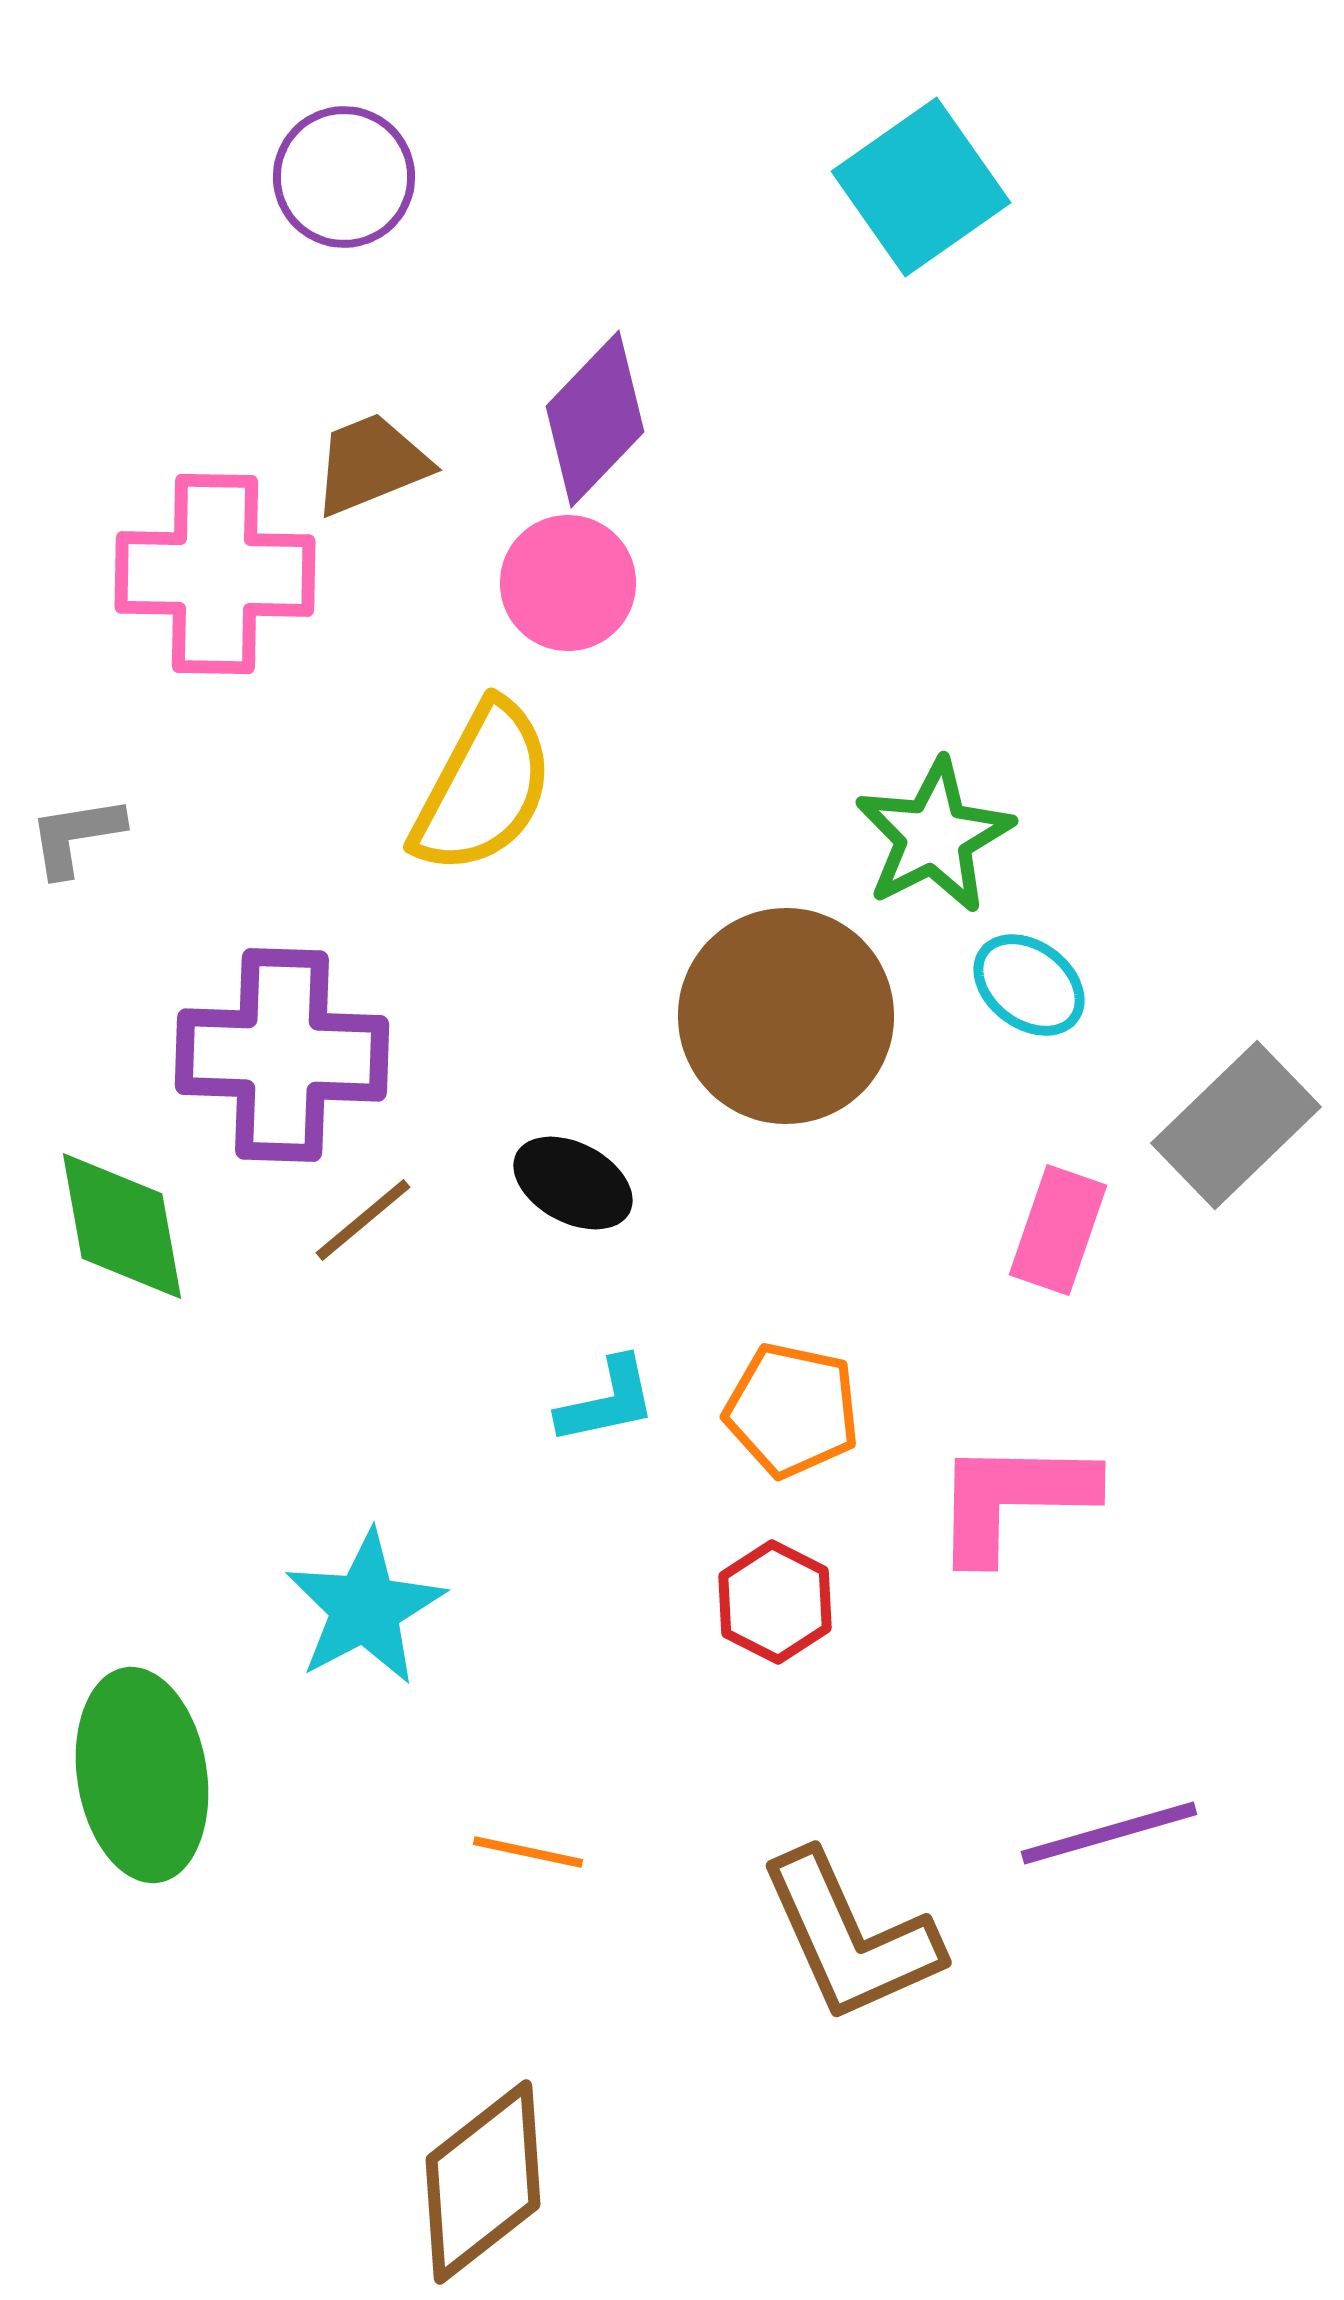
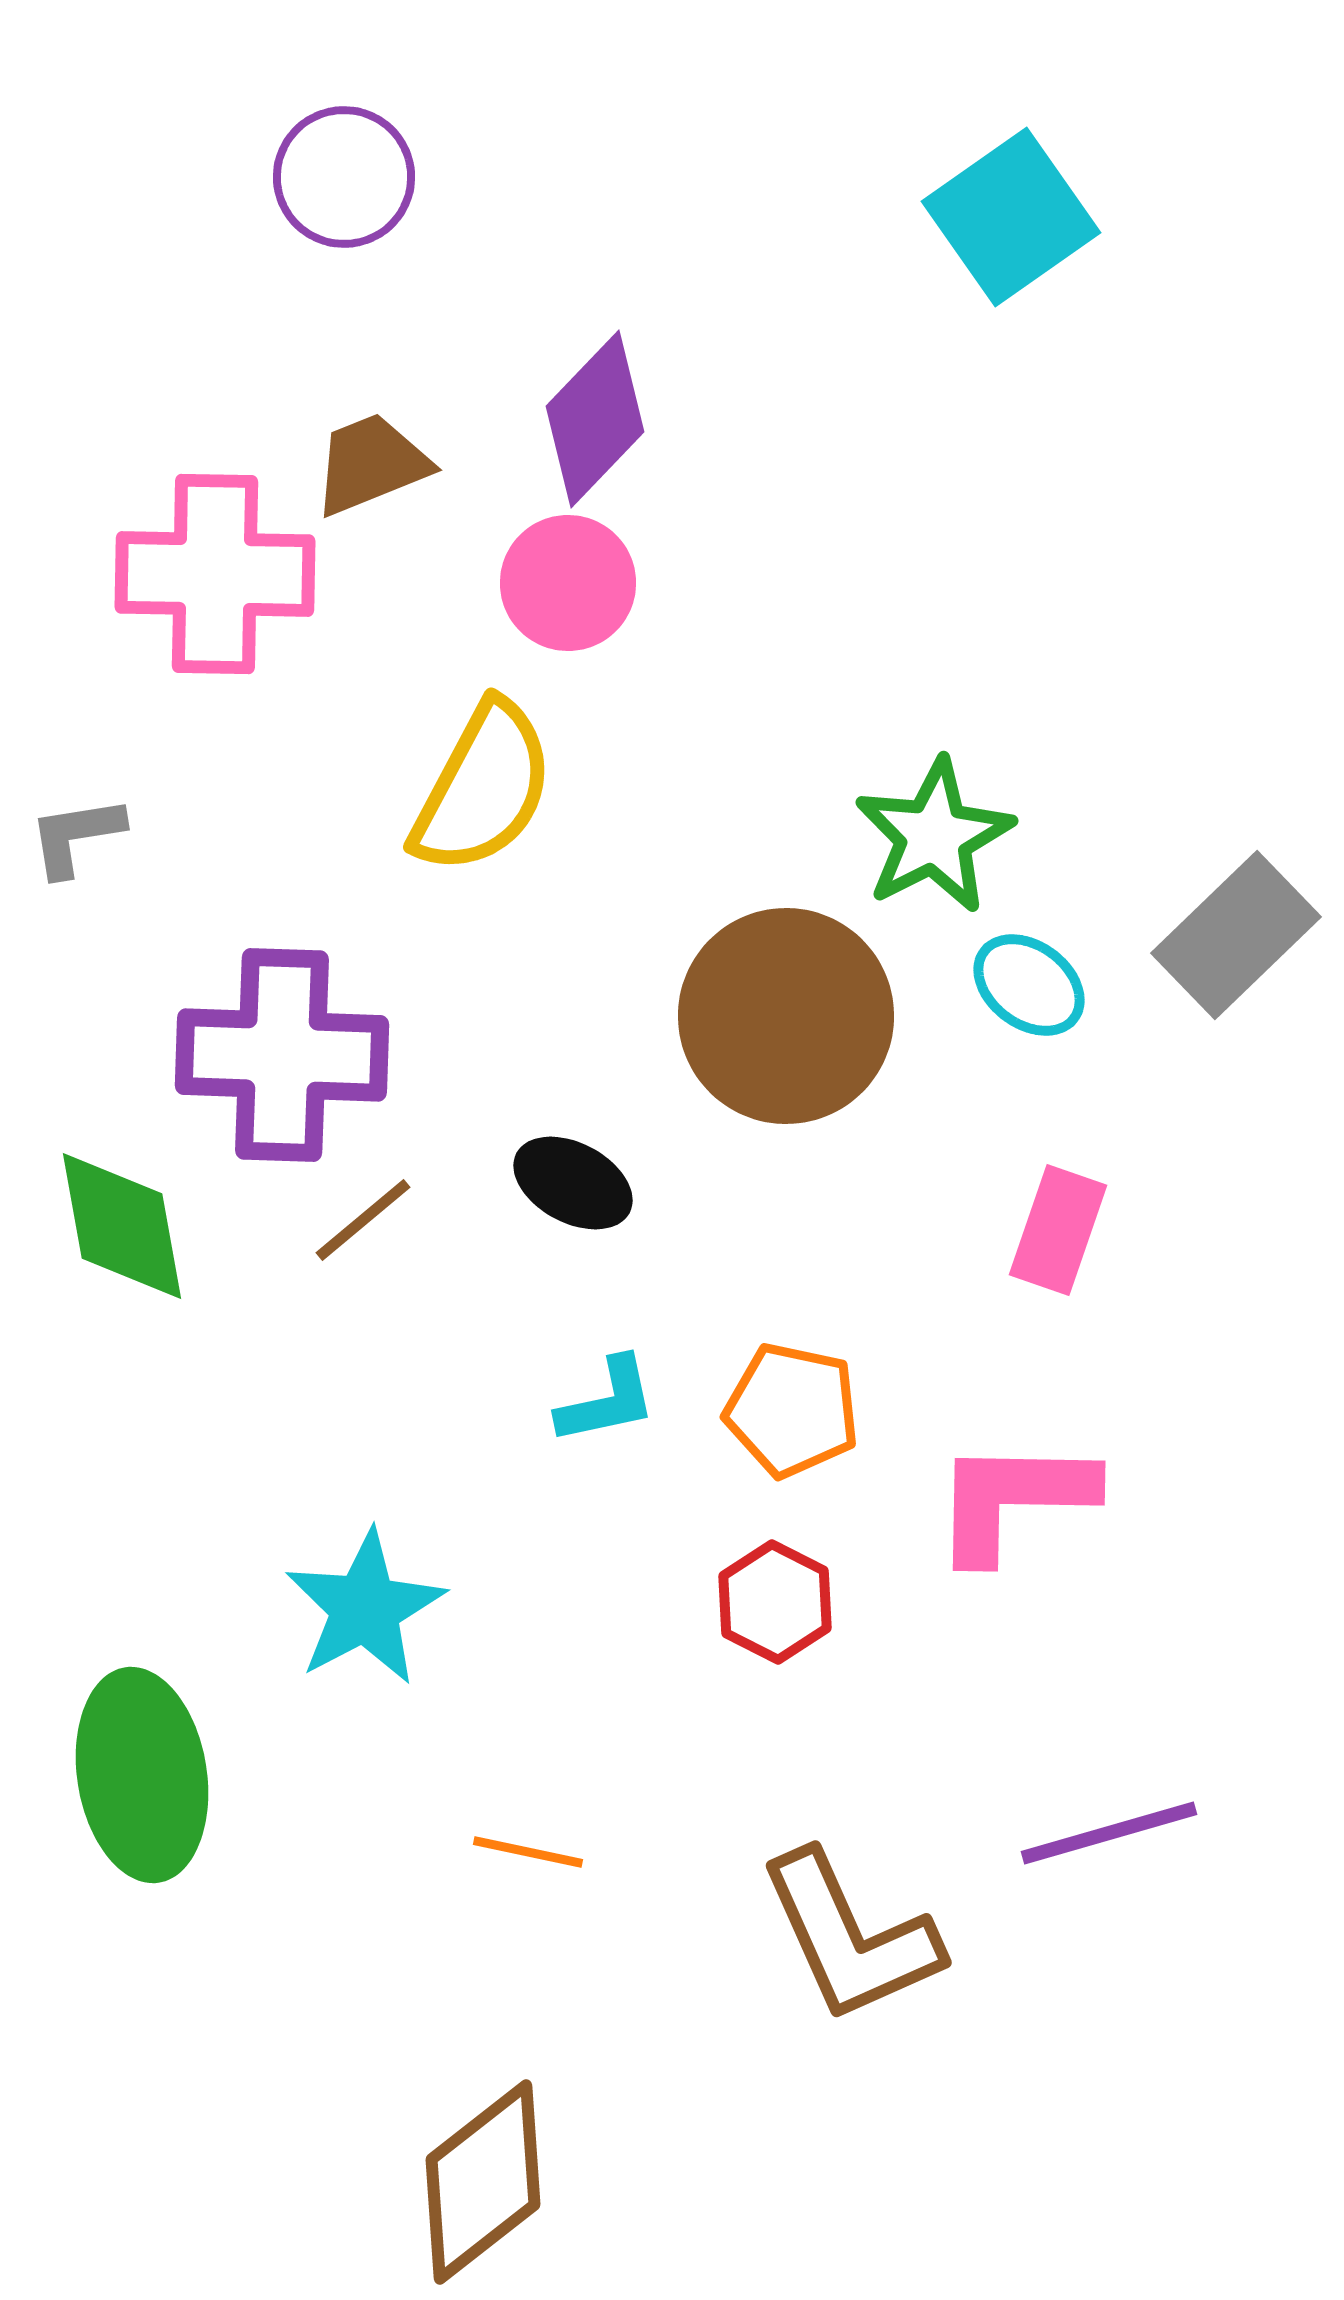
cyan square: moved 90 px right, 30 px down
gray rectangle: moved 190 px up
